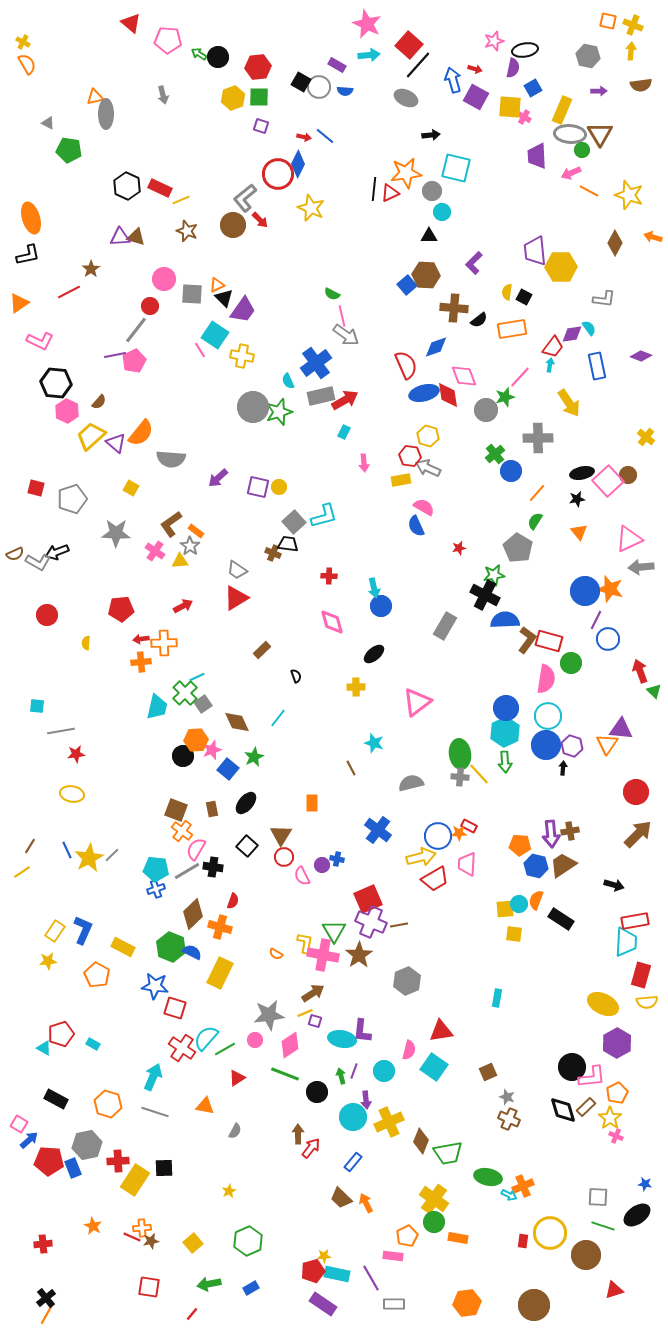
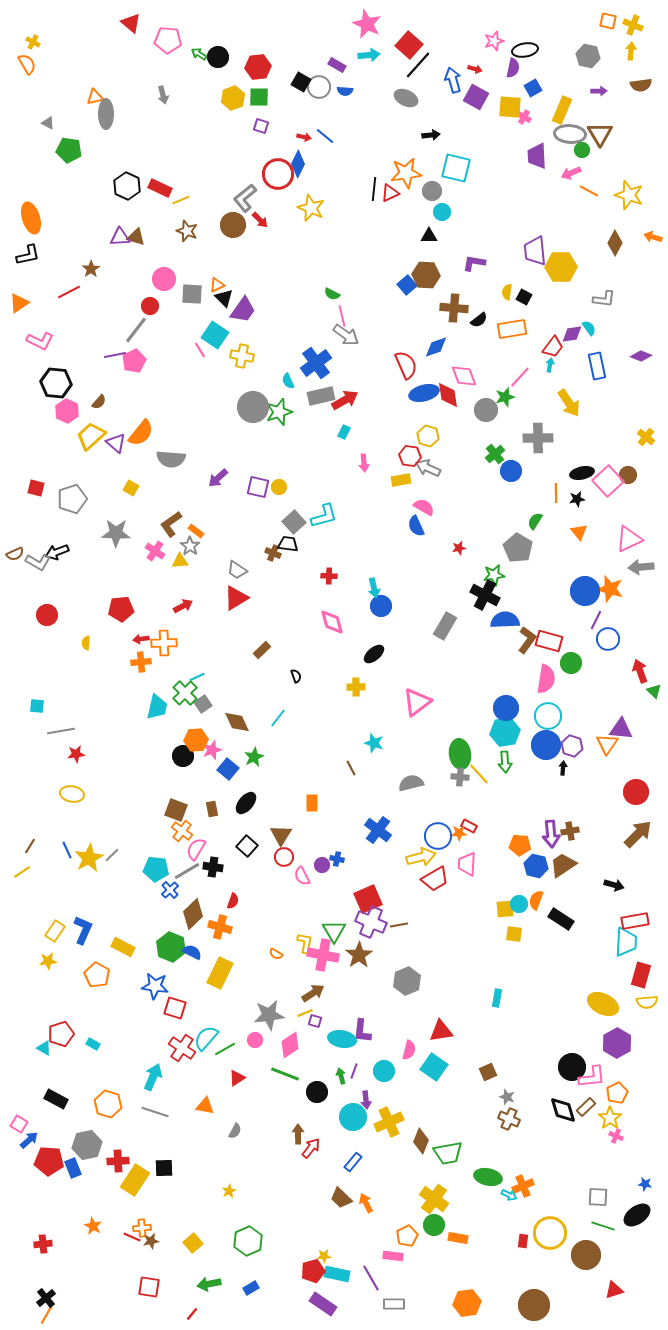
yellow cross at (23, 42): moved 10 px right
purple L-shape at (474, 263): rotated 55 degrees clockwise
orange line at (537, 493): moved 19 px right; rotated 42 degrees counterclockwise
cyan hexagon at (505, 732): rotated 16 degrees clockwise
blue cross at (156, 889): moved 14 px right, 1 px down; rotated 24 degrees counterclockwise
green circle at (434, 1222): moved 3 px down
